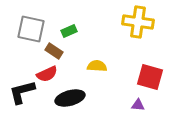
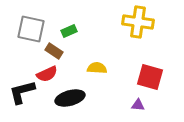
yellow semicircle: moved 2 px down
